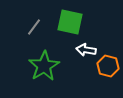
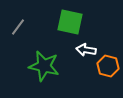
gray line: moved 16 px left
green star: rotated 28 degrees counterclockwise
